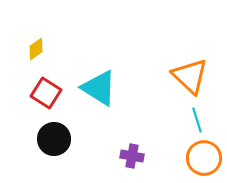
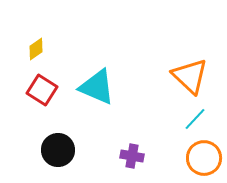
cyan triangle: moved 2 px left, 1 px up; rotated 9 degrees counterclockwise
red square: moved 4 px left, 3 px up
cyan line: moved 2 px left, 1 px up; rotated 60 degrees clockwise
black circle: moved 4 px right, 11 px down
